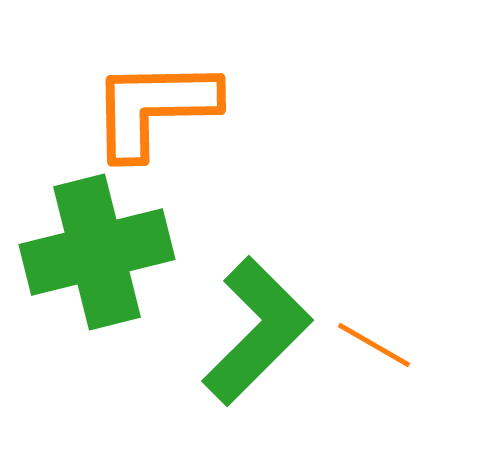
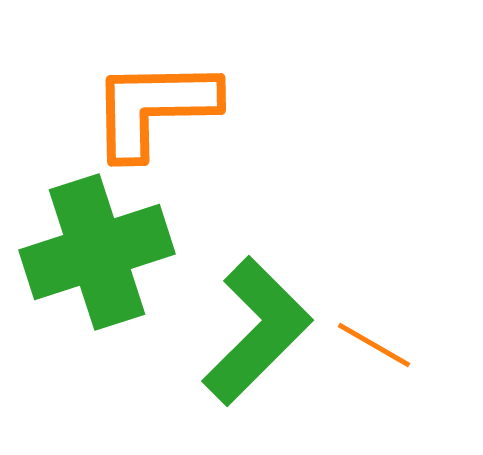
green cross: rotated 4 degrees counterclockwise
